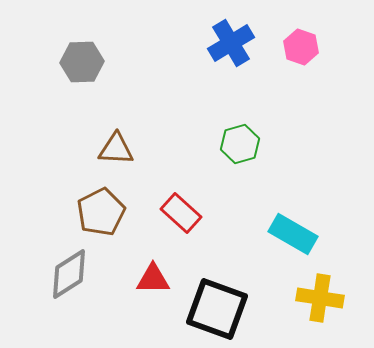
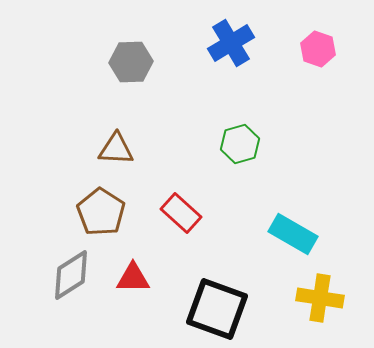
pink hexagon: moved 17 px right, 2 px down
gray hexagon: moved 49 px right
brown pentagon: rotated 12 degrees counterclockwise
gray diamond: moved 2 px right, 1 px down
red triangle: moved 20 px left, 1 px up
